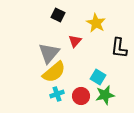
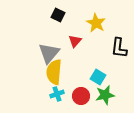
yellow semicircle: rotated 135 degrees clockwise
